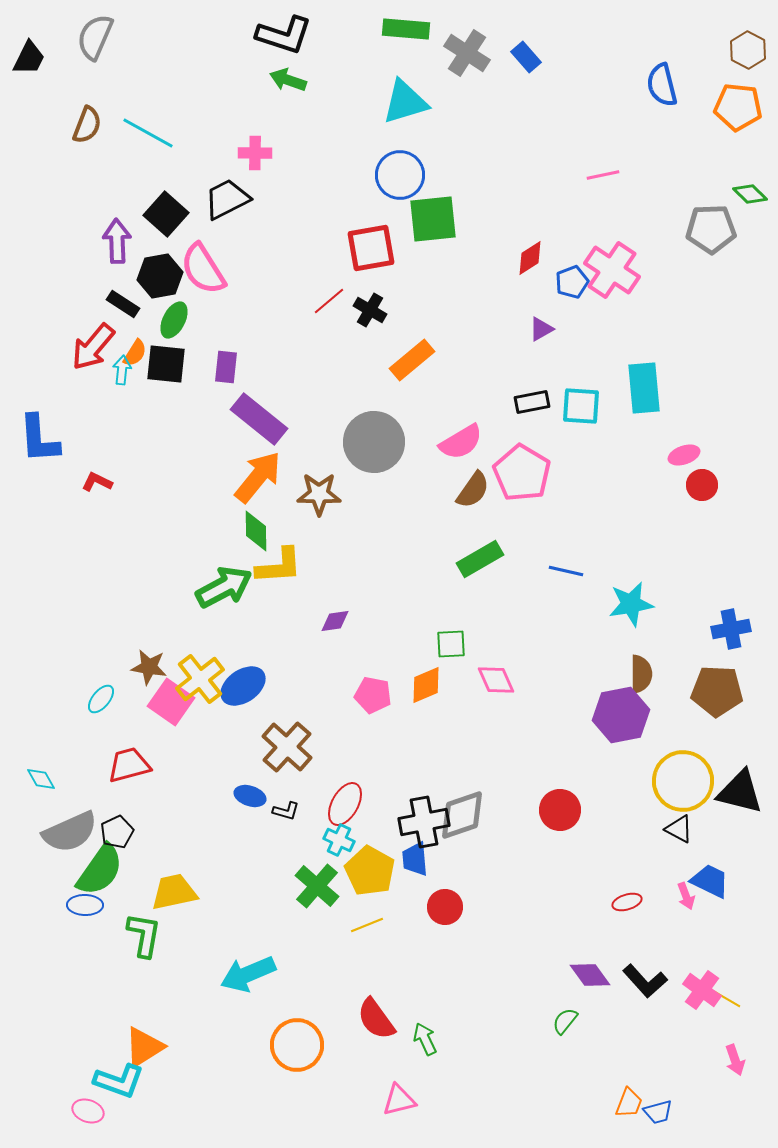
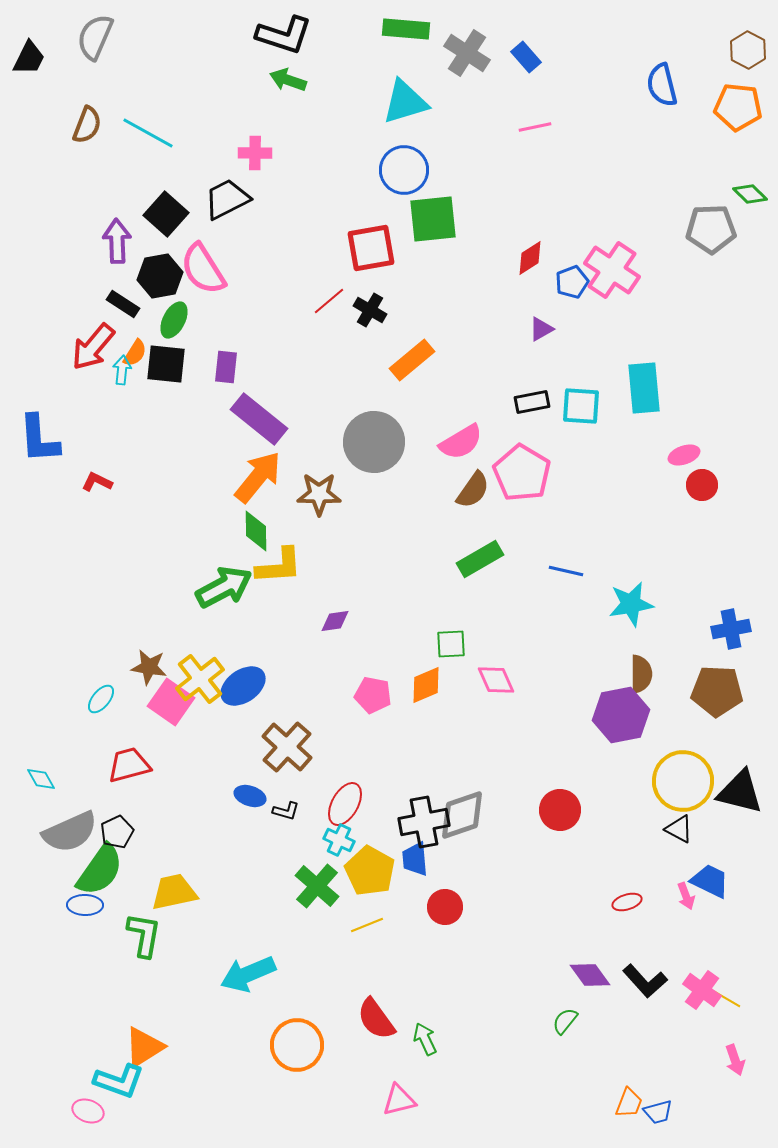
blue circle at (400, 175): moved 4 px right, 5 px up
pink line at (603, 175): moved 68 px left, 48 px up
